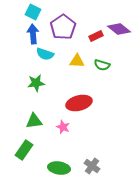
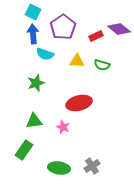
green star: rotated 12 degrees counterclockwise
gray cross: rotated 21 degrees clockwise
